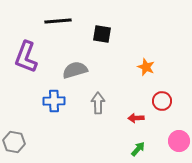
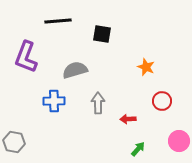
red arrow: moved 8 px left, 1 px down
